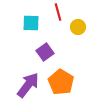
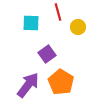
purple square: moved 2 px right, 2 px down
